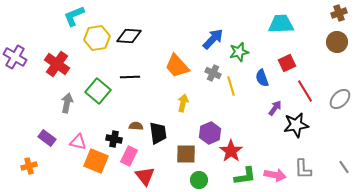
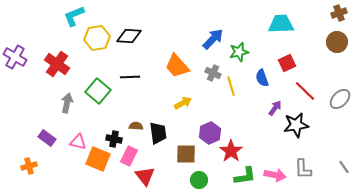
red line: rotated 15 degrees counterclockwise
yellow arrow: rotated 48 degrees clockwise
orange square: moved 2 px right, 2 px up
